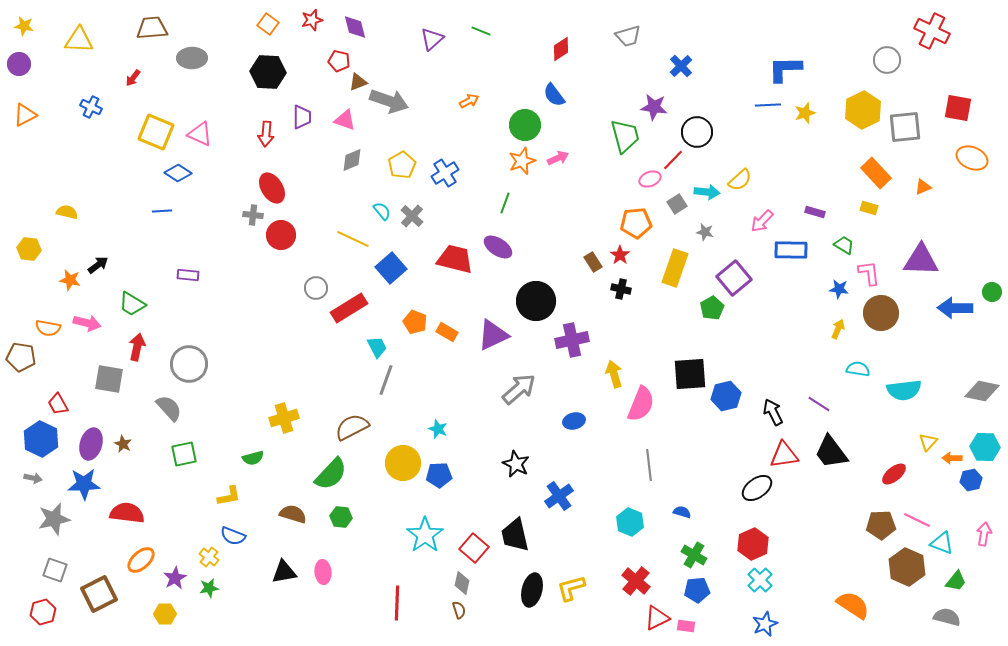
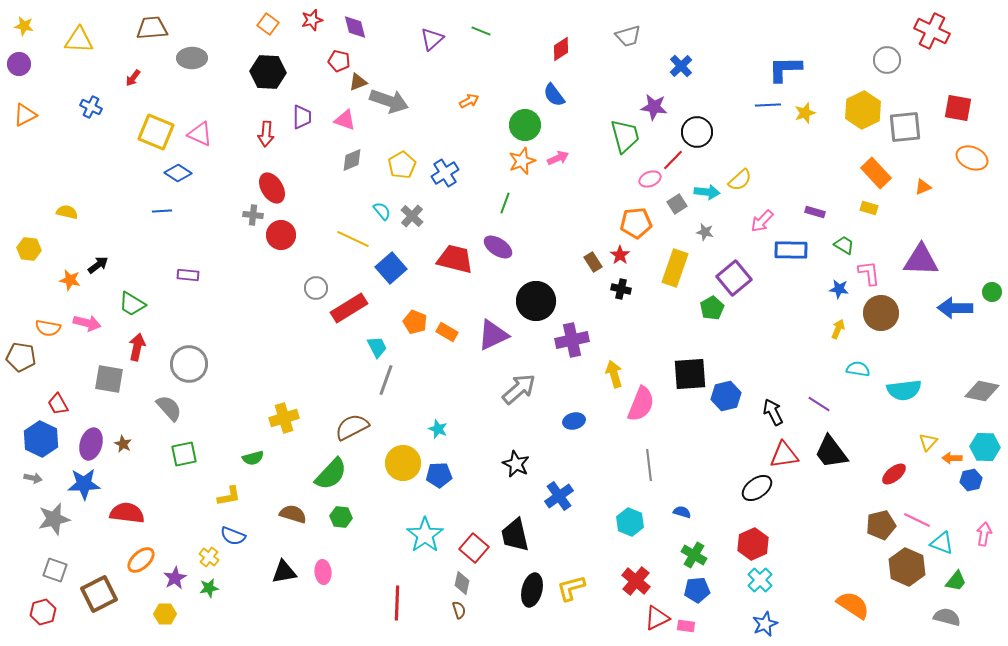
brown pentagon at (881, 525): rotated 12 degrees counterclockwise
